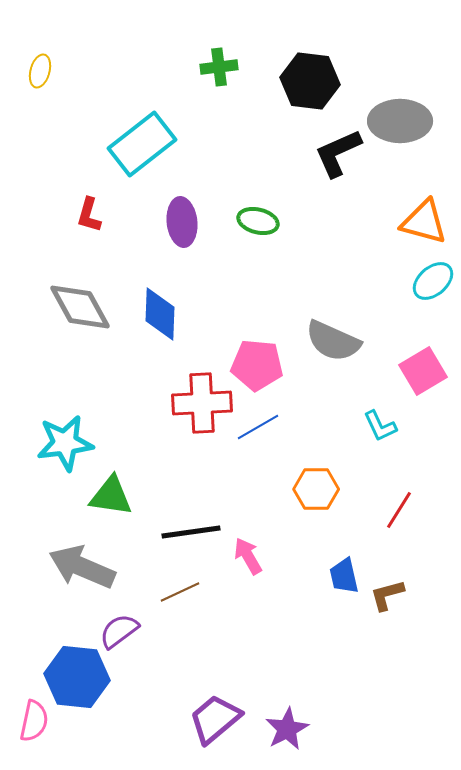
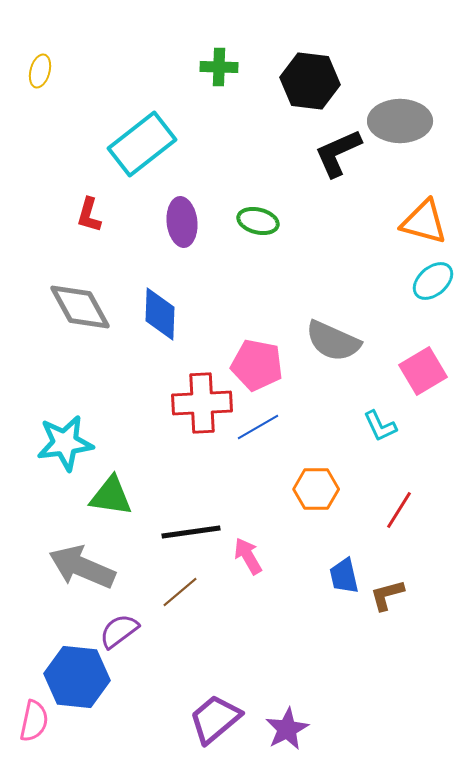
green cross: rotated 9 degrees clockwise
pink pentagon: rotated 6 degrees clockwise
brown line: rotated 15 degrees counterclockwise
